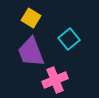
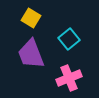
purple trapezoid: moved 2 px down
pink cross: moved 14 px right, 2 px up
